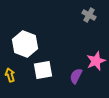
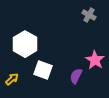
white hexagon: rotated 10 degrees clockwise
pink star: moved 1 px left, 1 px up; rotated 18 degrees counterclockwise
white square: rotated 30 degrees clockwise
yellow arrow: moved 2 px right, 4 px down; rotated 64 degrees clockwise
